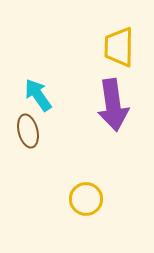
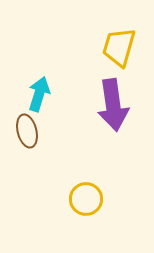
yellow trapezoid: rotated 15 degrees clockwise
cyan arrow: moved 1 px right, 1 px up; rotated 52 degrees clockwise
brown ellipse: moved 1 px left
